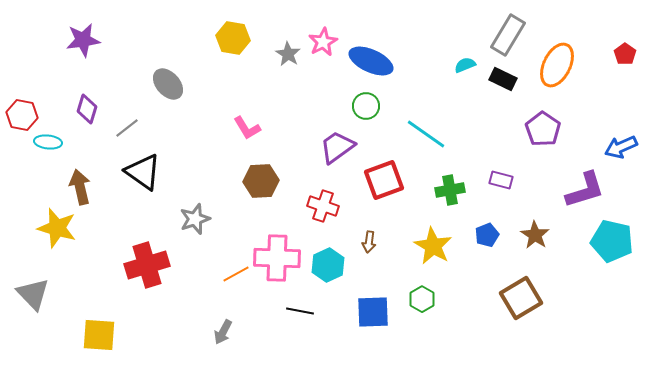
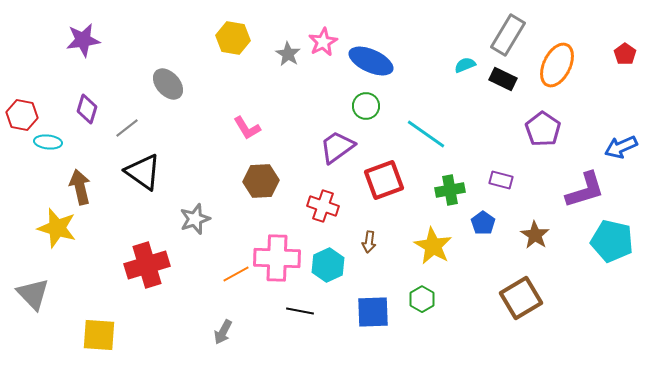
blue pentagon at (487, 235): moved 4 px left, 12 px up; rotated 15 degrees counterclockwise
